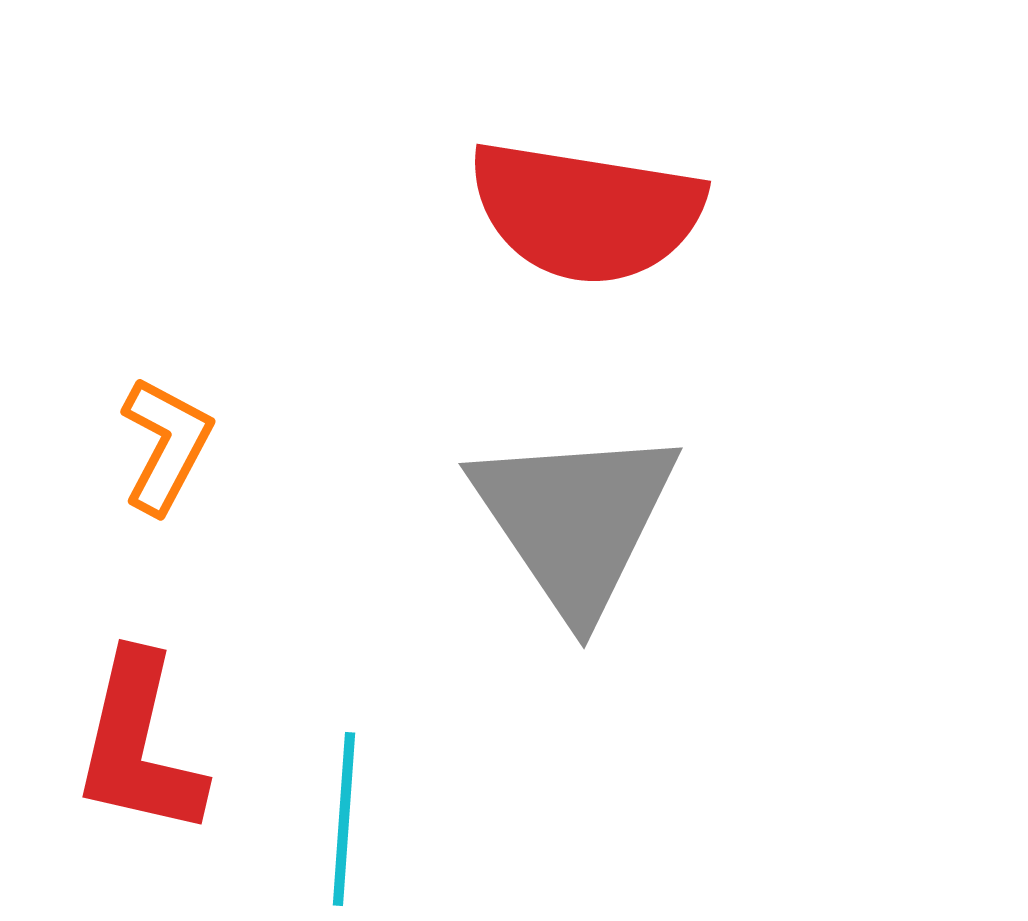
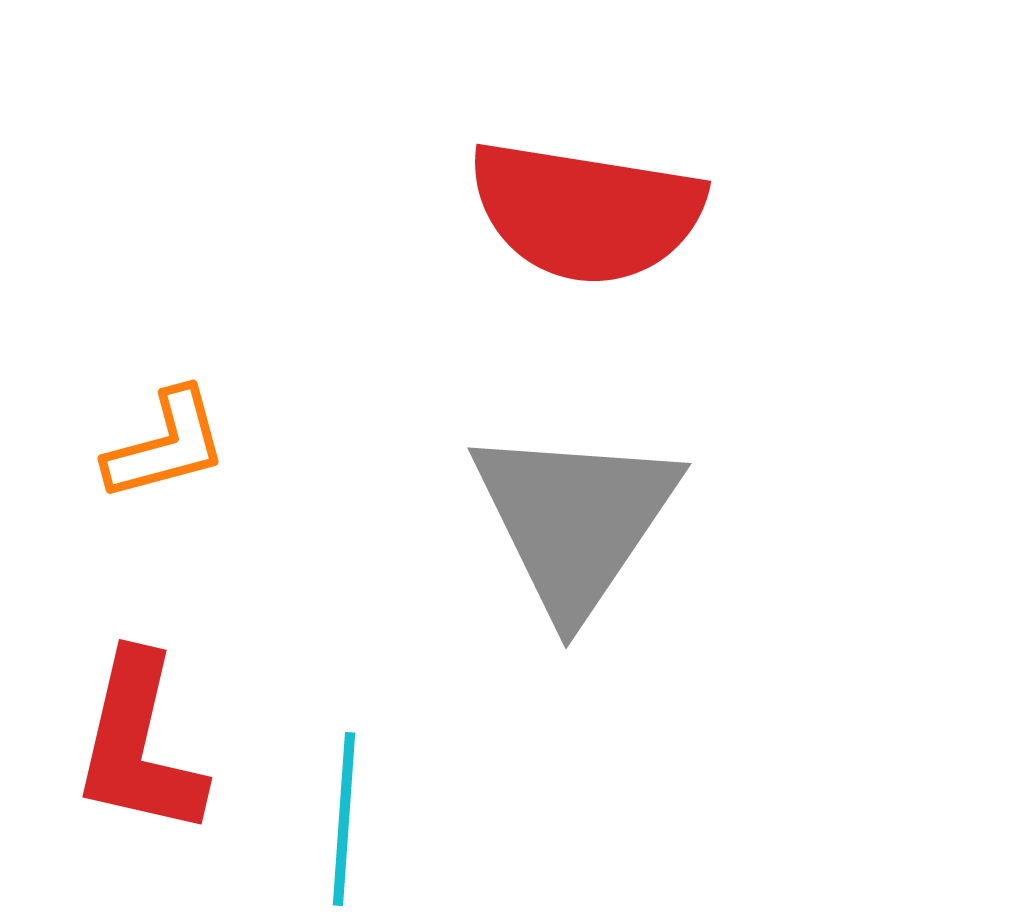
orange L-shape: rotated 47 degrees clockwise
gray triangle: rotated 8 degrees clockwise
